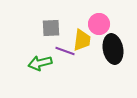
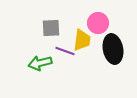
pink circle: moved 1 px left, 1 px up
